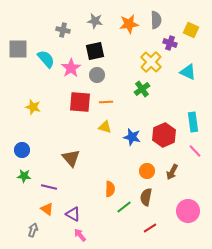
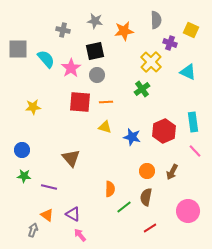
orange star: moved 5 px left, 7 px down
yellow star: rotated 21 degrees counterclockwise
red hexagon: moved 4 px up
orange triangle: moved 6 px down
